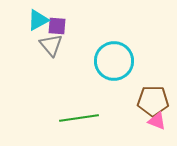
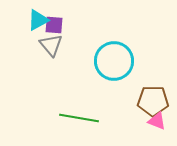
purple square: moved 3 px left, 1 px up
green line: rotated 18 degrees clockwise
